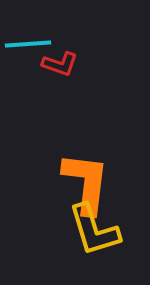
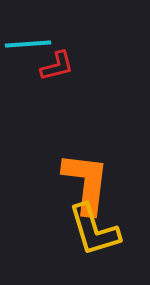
red L-shape: moved 3 px left, 2 px down; rotated 33 degrees counterclockwise
